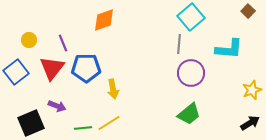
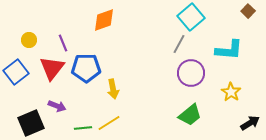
gray line: rotated 24 degrees clockwise
cyan L-shape: moved 1 px down
yellow star: moved 21 px left, 2 px down; rotated 18 degrees counterclockwise
green trapezoid: moved 1 px right, 1 px down
